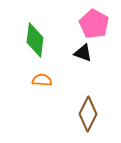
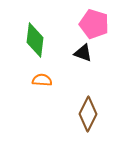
pink pentagon: rotated 12 degrees counterclockwise
